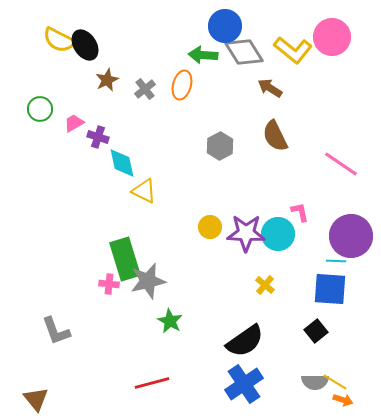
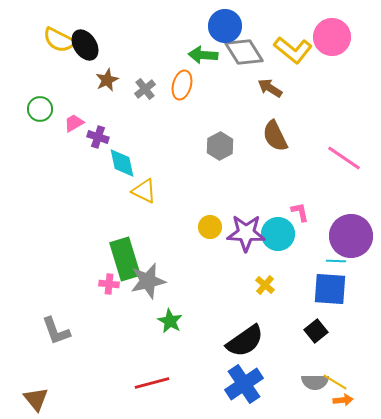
pink line: moved 3 px right, 6 px up
orange arrow: rotated 24 degrees counterclockwise
